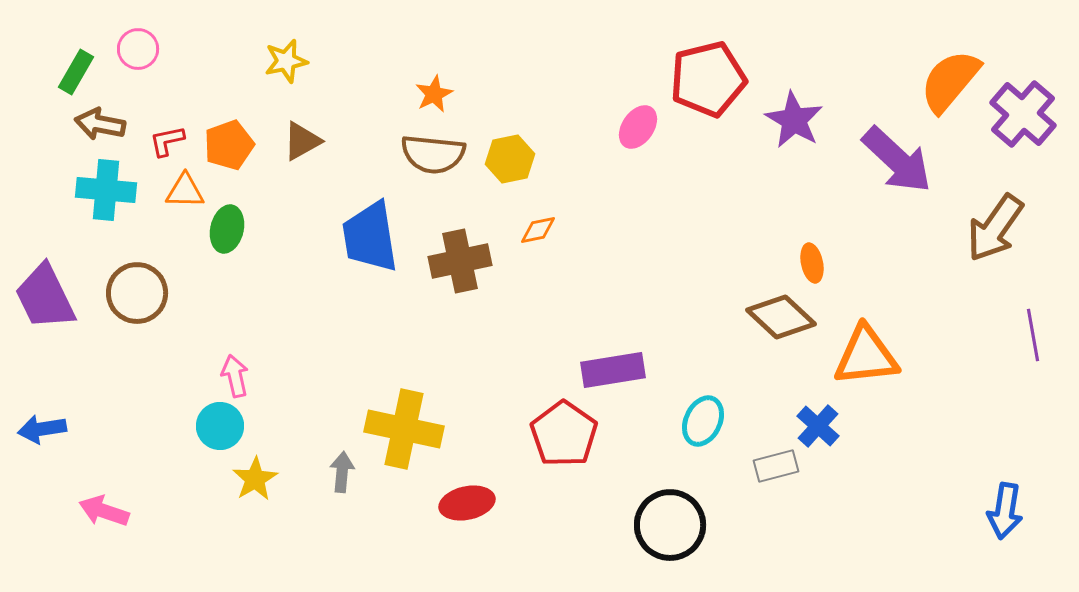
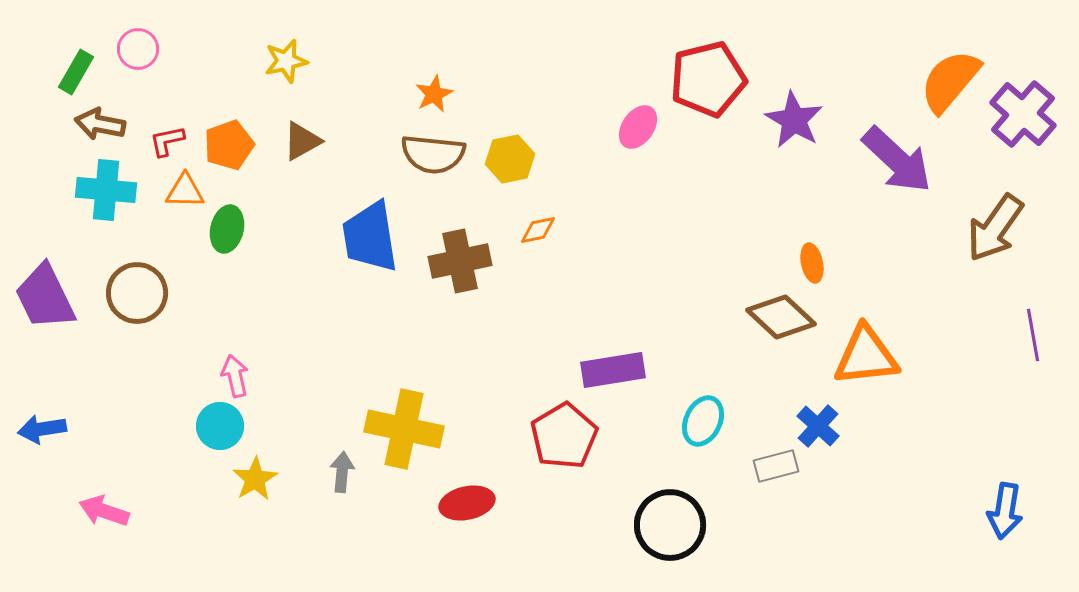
red pentagon at (564, 434): moved 2 px down; rotated 6 degrees clockwise
